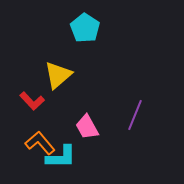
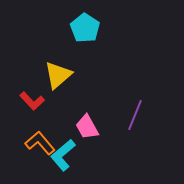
cyan L-shape: moved 2 px right, 2 px up; rotated 140 degrees clockwise
